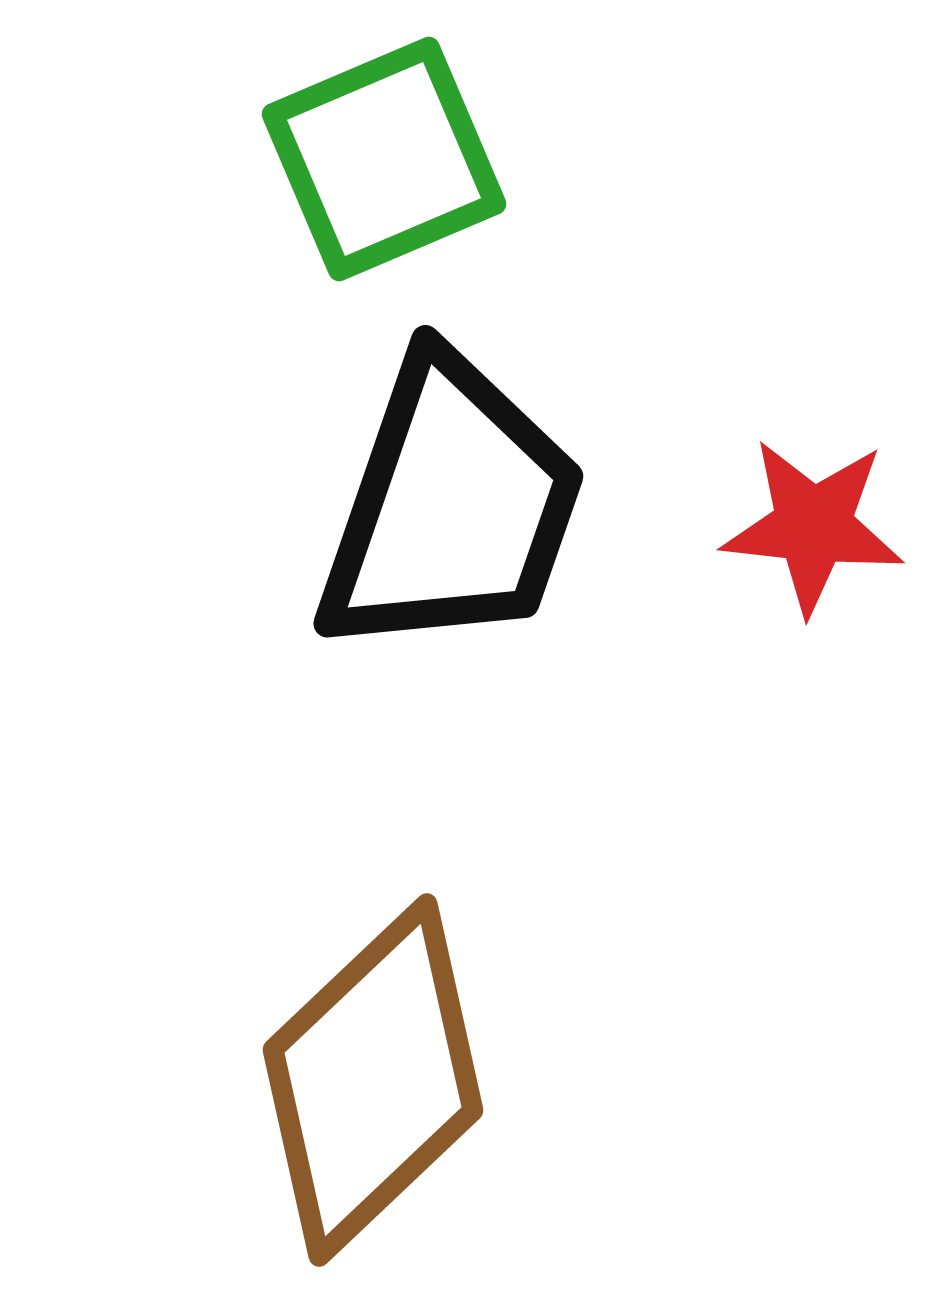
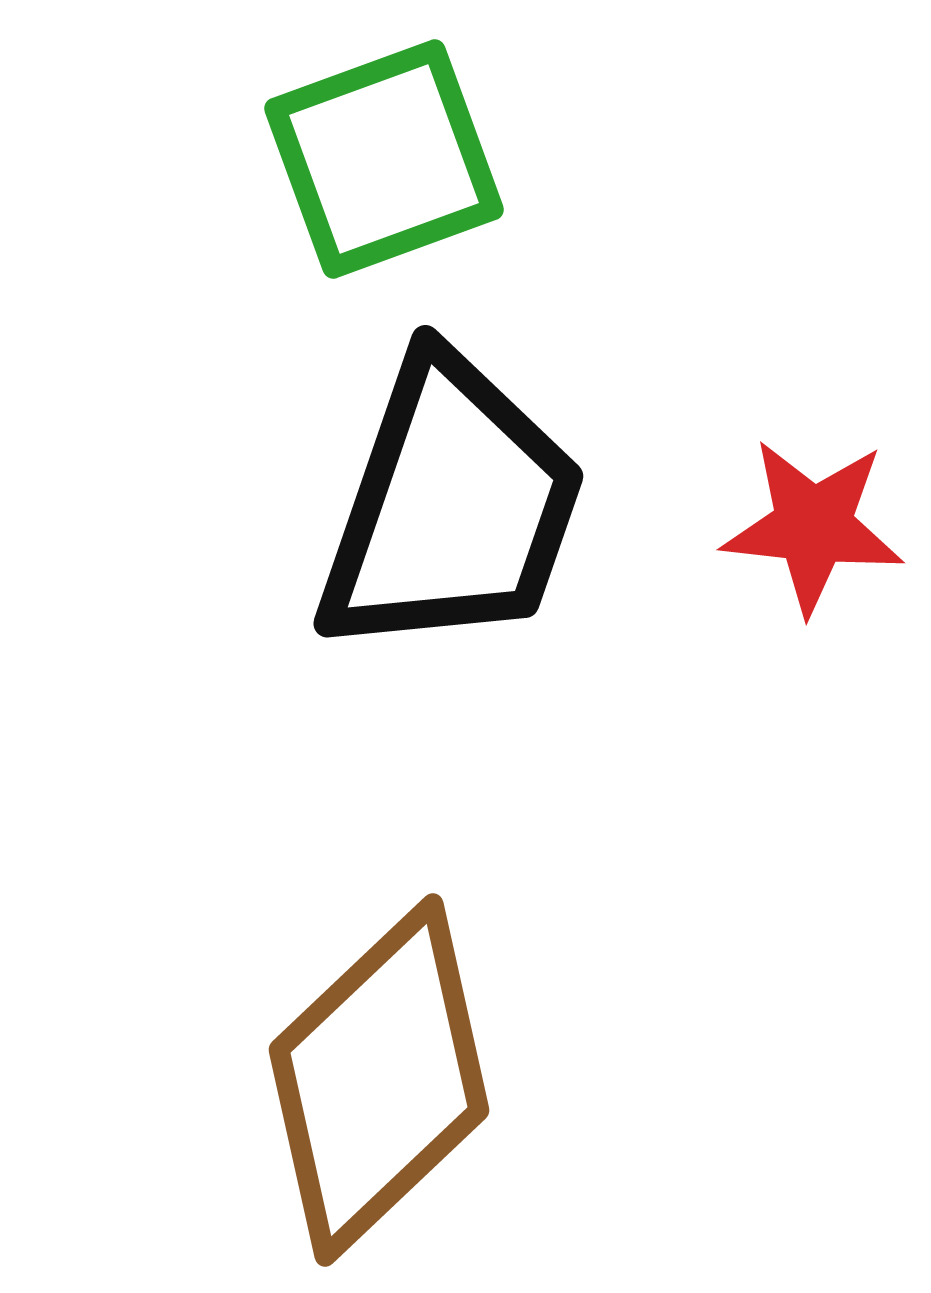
green square: rotated 3 degrees clockwise
brown diamond: moved 6 px right
